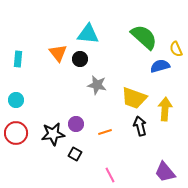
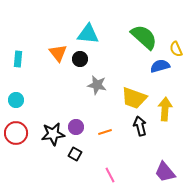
purple circle: moved 3 px down
